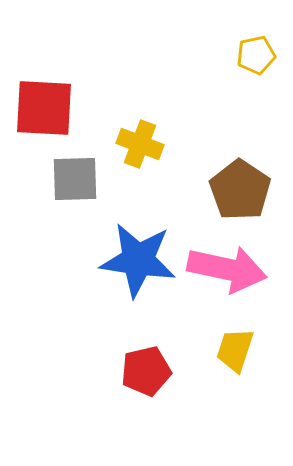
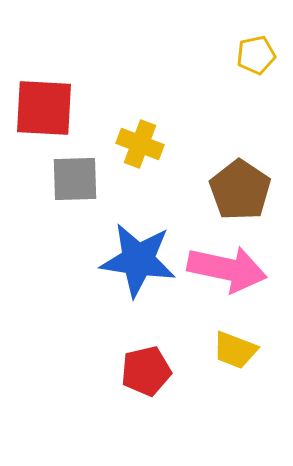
yellow trapezoid: rotated 87 degrees counterclockwise
